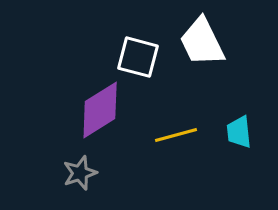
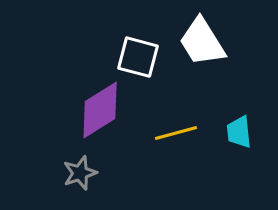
white trapezoid: rotated 6 degrees counterclockwise
yellow line: moved 2 px up
